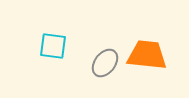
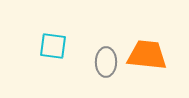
gray ellipse: moved 1 px right, 1 px up; rotated 36 degrees counterclockwise
